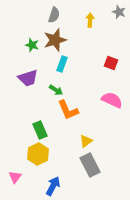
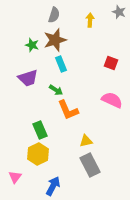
cyan rectangle: moved 1 px left; rotated 42 degrees counterclockwise
yellow triangle: rotated 24 degrees clockwise
